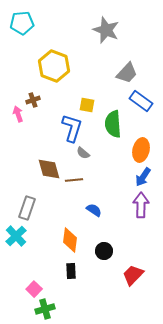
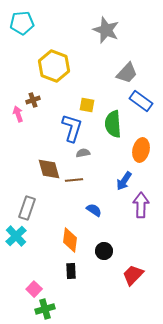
gray semicircle: rotated 128 degrees clockwise
blue arrow: moved 19 px left, 4 px down
